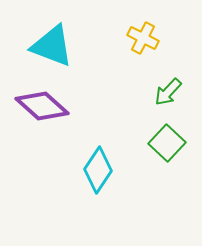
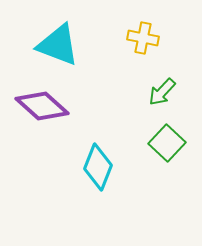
yellow cross: rotated 16 degrees counterclockwise
cyan triangle: moved 6 px right, 1 px up
green arrow: moved 6 px left
cyan diamond: moved 3 px up; rotated 12 degrees counterclockwise
